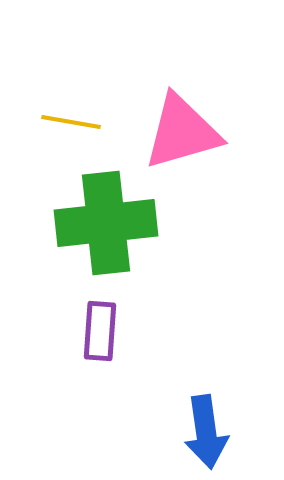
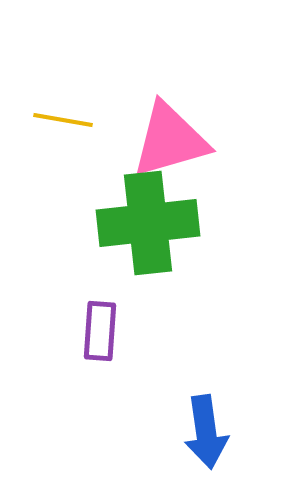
yellow line: moved 8 px left, 2 px up
pink triangle: moved 12 px left, 8 px down
green cross: moved 42 px right
